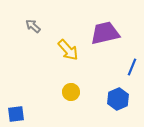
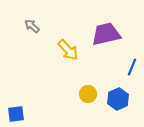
gray arrow: moved 1 px left
purple trapezoid: moved 1 px right, 1 px down
yellow circle: moved 17 px right, 2 px down
